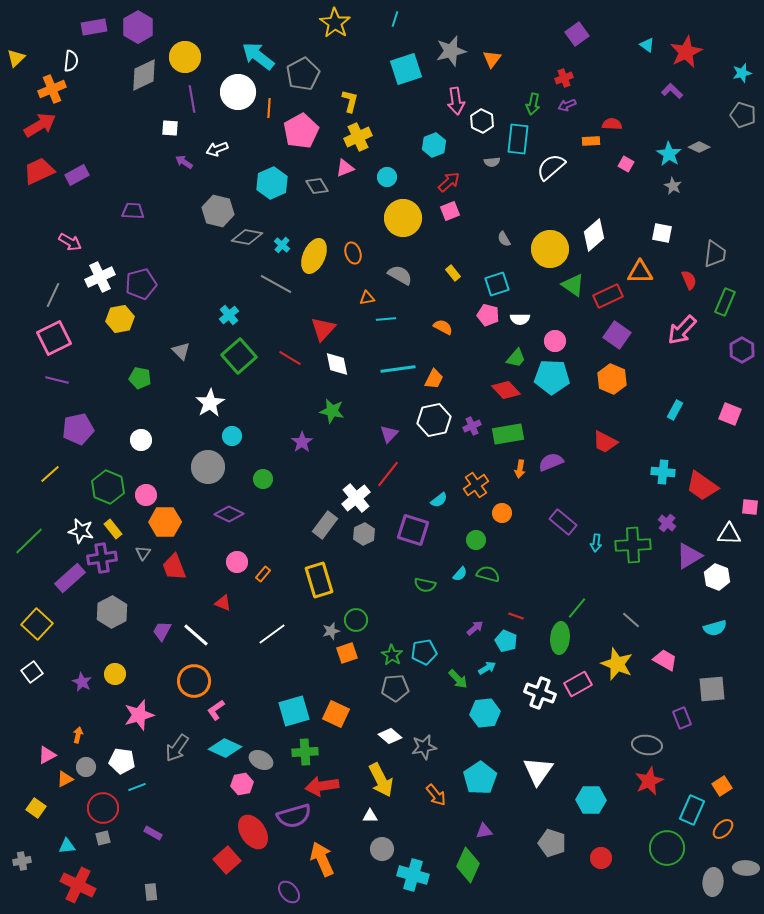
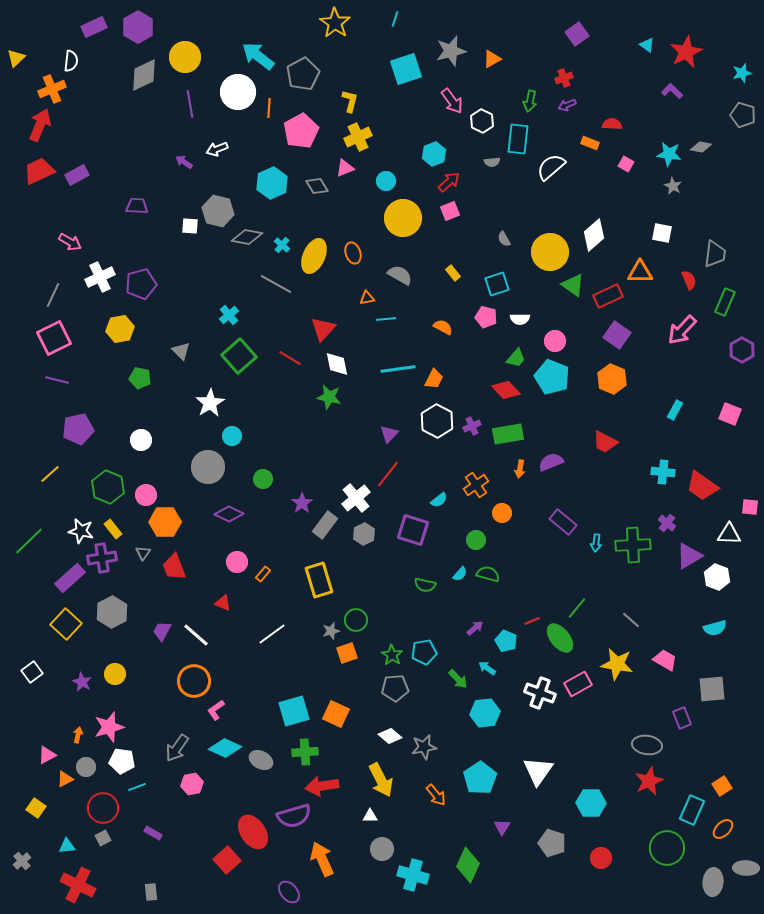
purple rectangle at (94, 27): rotated 15 degrees counterclockwise
orange triangle at (492, 59): rotated 24 degrees clockwise
purple line at (192, 99): moved 2 px left, 5 px down
pink arrow at (456, 101): moved 4 px left; rotated 28 degrees counterclockwise
green arrow at (533, 104): moved 3 px left, 3 px up
red arrow at (40, 125): rotated 36 degrees counterclockwise
white square at (170, 128): moved 20 px right, 98 px down
orange rectangle at (591, 141): moved 1 px left, 2 px down; rotated 24 degrees clockwise
cyan hexagon at (434, 145): moved 9 px down
gray diamond at (699, 147): moved 2 px right; rotated 15 degrees counterclockwise
cyan star at (669, 154): rotated 25 degrees counterclockwise
cyan circle at (387, 177): moved 1 px left, 4 px down
purple trapezoid at (133, 211): moved 4 px right, 5 px up
yellow circle at (550, 249): moved 3 px down
pink pentagon at (488, 315): moved 2 px left, 2 px down
yellow hexagon at (120, 319): moved 10 px down
cyan pentagon at (552, 377): rotated 20 degrees clockwise
green star at (332, 411): moved 3 px left, 14 px up
white hexagon at (434, 420): moved 3 px right, 1 px down; rotated 20 degrees counterclockwise
purple star at (302, 442): moved 61 px down
red line at (516, 616): moved 16 px right, 5 px down; rotated 42 degrees counterclockwise
yellow square at (37, 624): moved 29 px right
green ellipse at (560, 638): rotated 44 degrees counterclockwise
yellow star at (617, 664): rotated 12 degrees counterclockwise
cyan arrow at (487, 668): rotated 114 degrees counterclockwise
pink star at (139, 715): moved 30 px left, 12 px down
pink hexagon at (242, 784): moved 50 px left
cyan hexagon at (591, 800): moved 3 px down
purple triangle at (484, 831): moved 18 px right, 4 px up; rotated 48 degrees counterclockwise
gray square at (103, 838): rotated 14 degrees counterclockwise
gray cross at (22, 861): rotated 30 degrees counterclockwise
